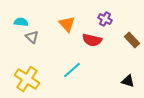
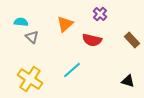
purple cross: moved 5 px left, 5 px up; rotated 16 degrees clockwise
orange triangle: moved 2 px left; rotated 30 degrees clockwise
yellow cross: moved 3 px right
